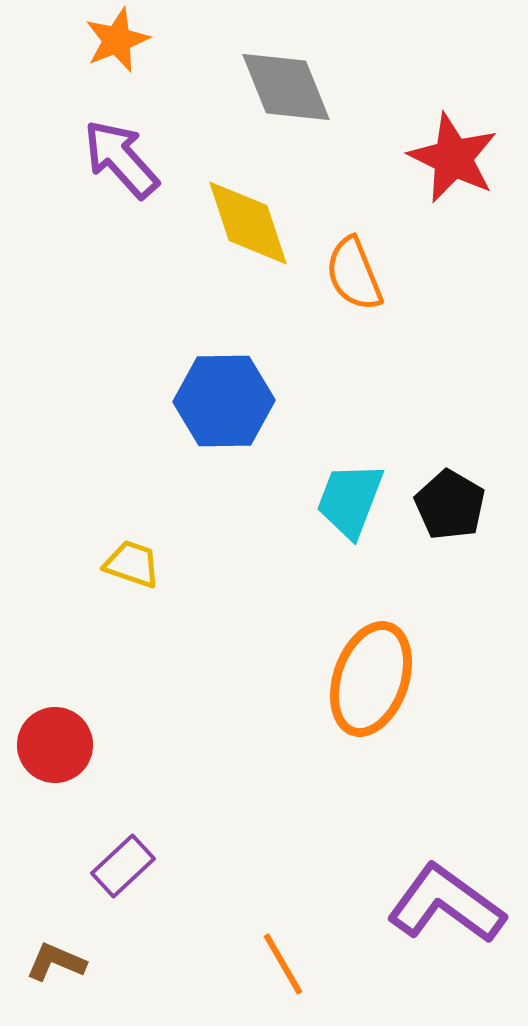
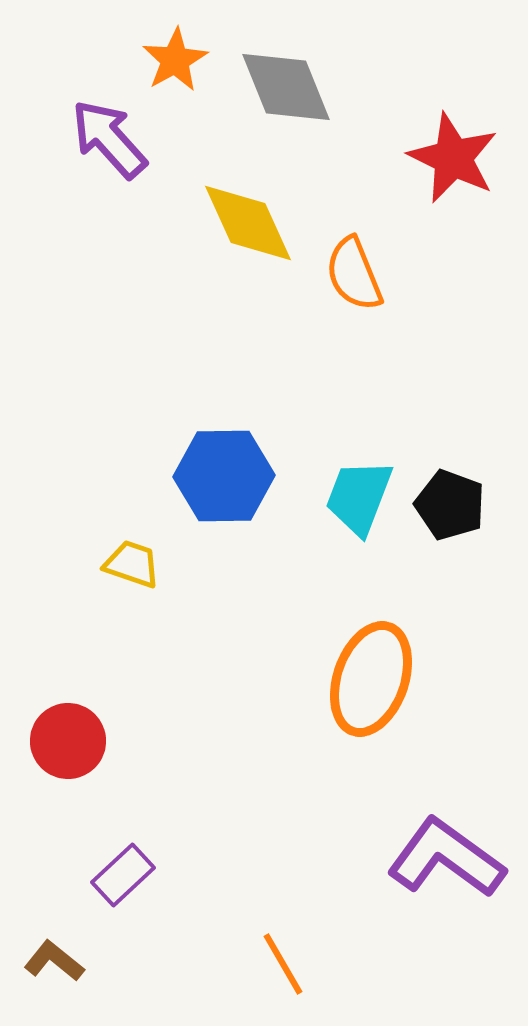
orange star: moved 58 px right, 20 px down; rotated 8 degrees counterclockwise
purple arrow: moved 12 px left, 20 px up
yellow diamond: rotated 6 degrees counterclockwise
blue hexagon: moved 75 px down
cyan trapezoid: moved 9 px right, 3 px up
black pentagon: rotated 10 degrees counterclockwise
red circle: moved 13 px right, 4 px up
purple rectangle: moved 9 px down
purple L-shape: moved 46 px up
brown L-shape: moved 2 px left, 1 px up; rotated 16 degrees clockwise
